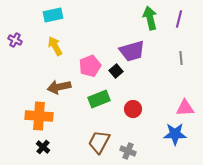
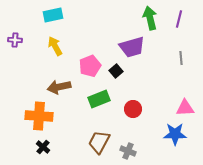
purple cross: rotated 24 degrees counterclockwise
purple trapezoid: moved 4 px up
